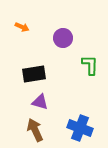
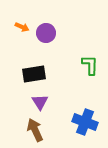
purple circle: moved 17 px left, 5 px up
purple triangle: rotated 42 degrees clockwise
blue cross: moved 5 px right, 6 px up
